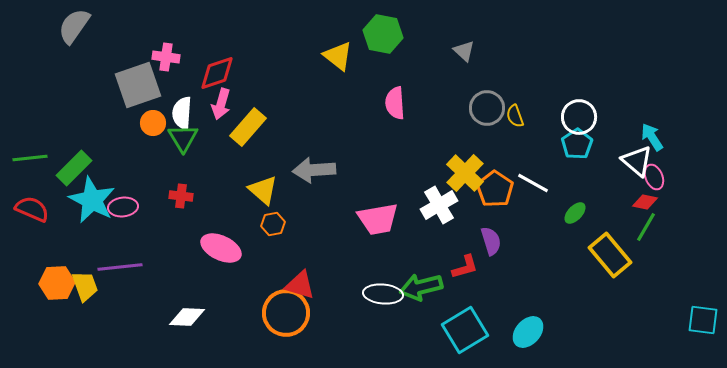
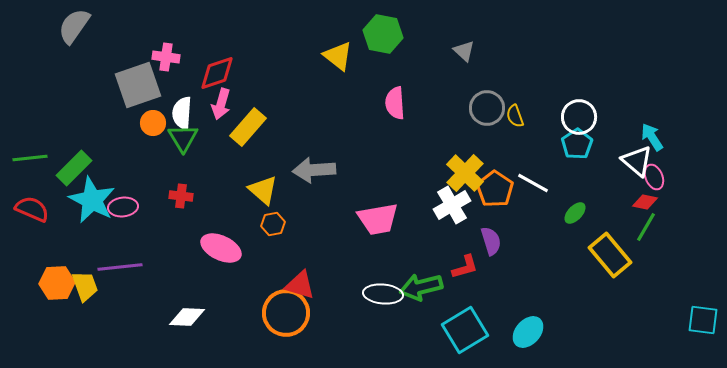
white cross at (439, 205): moved 13 px right
